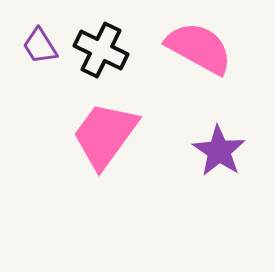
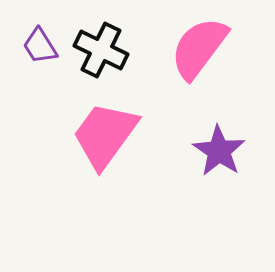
pink semicircle: rotated 82 degrees counterclockwise
